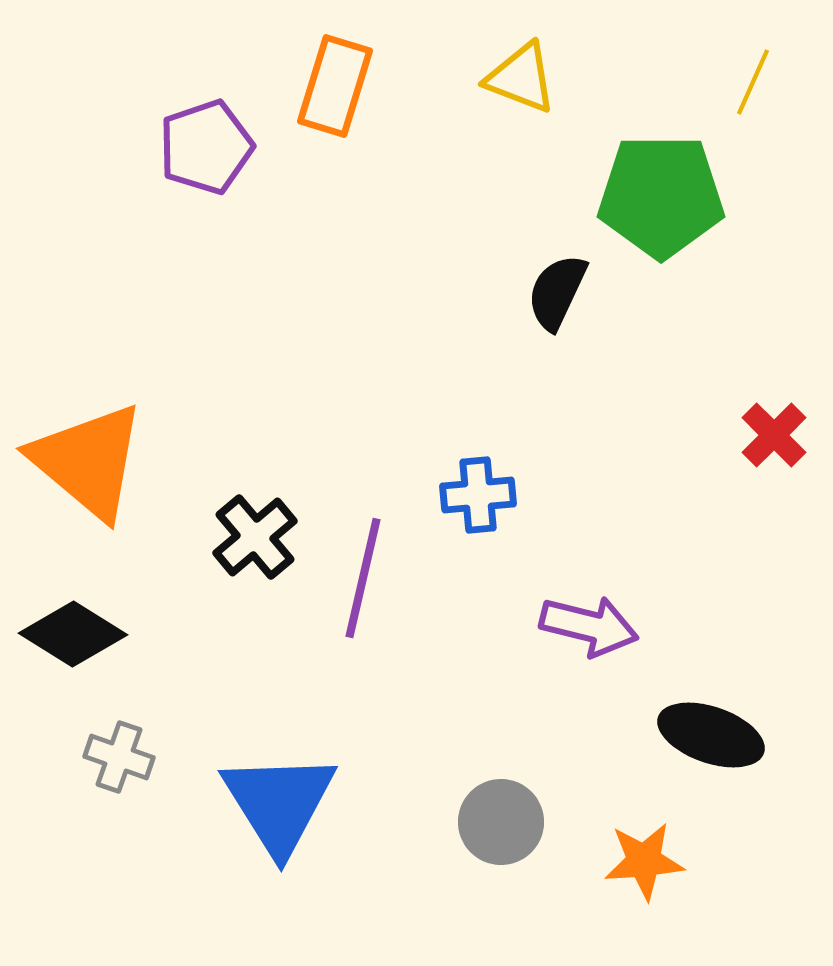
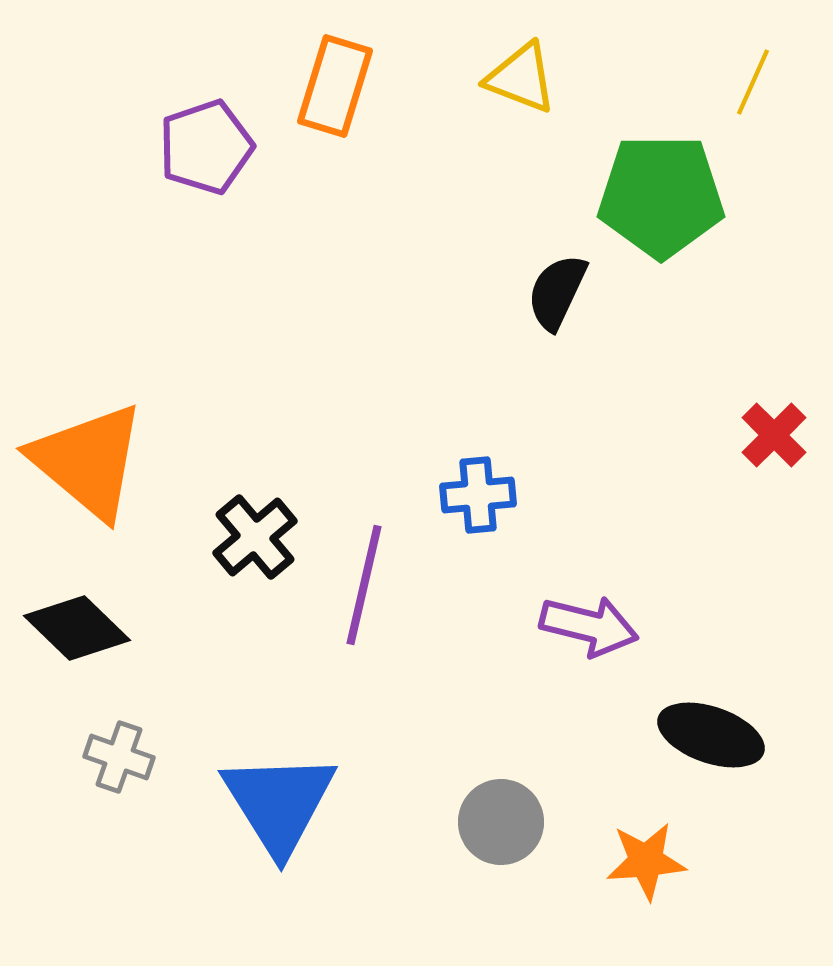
purple line: moved 1 px right, 7 px down
black diamond: moved 4 px right, 6 px up; rotated 12 degrees clockwise
orange star: moved 2 px right
